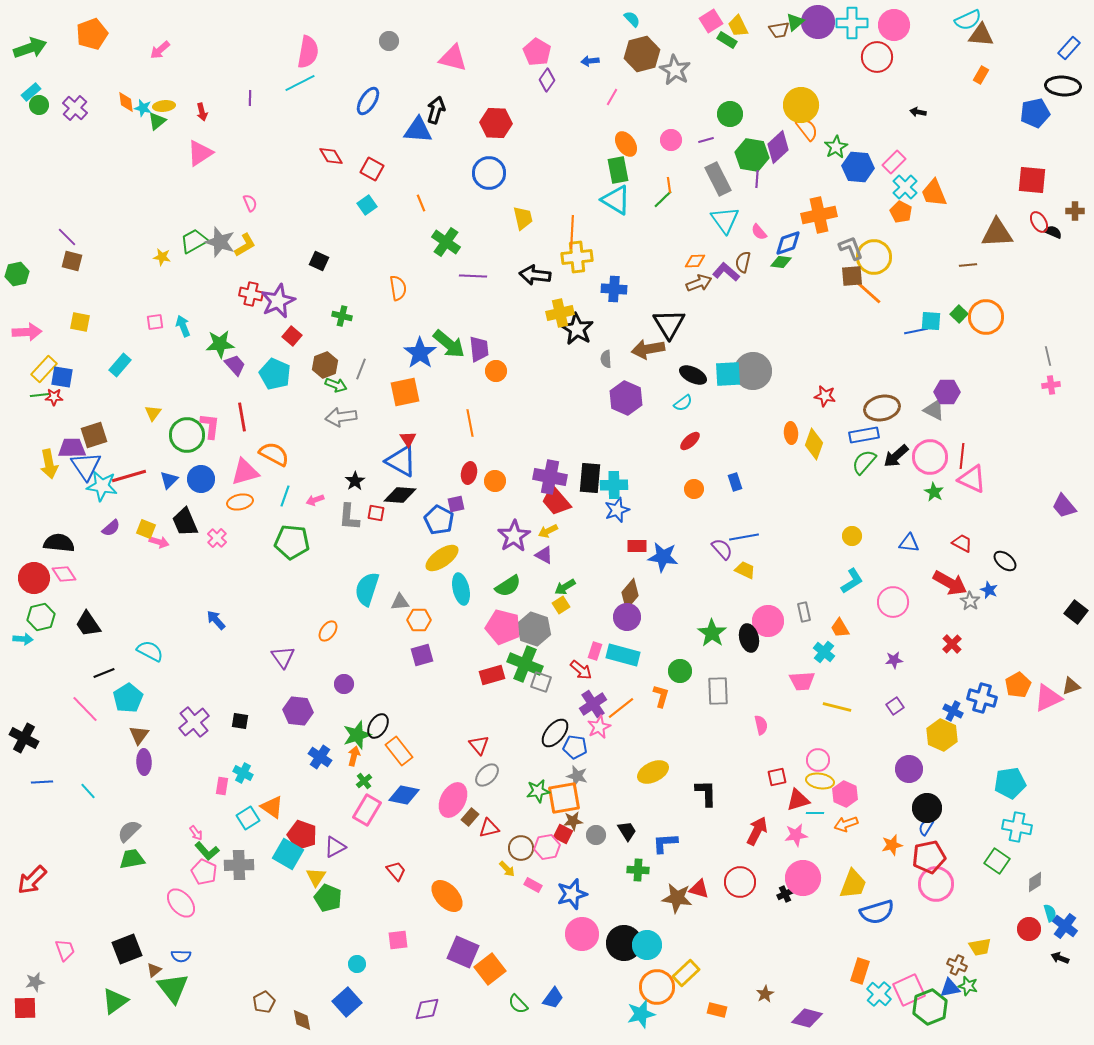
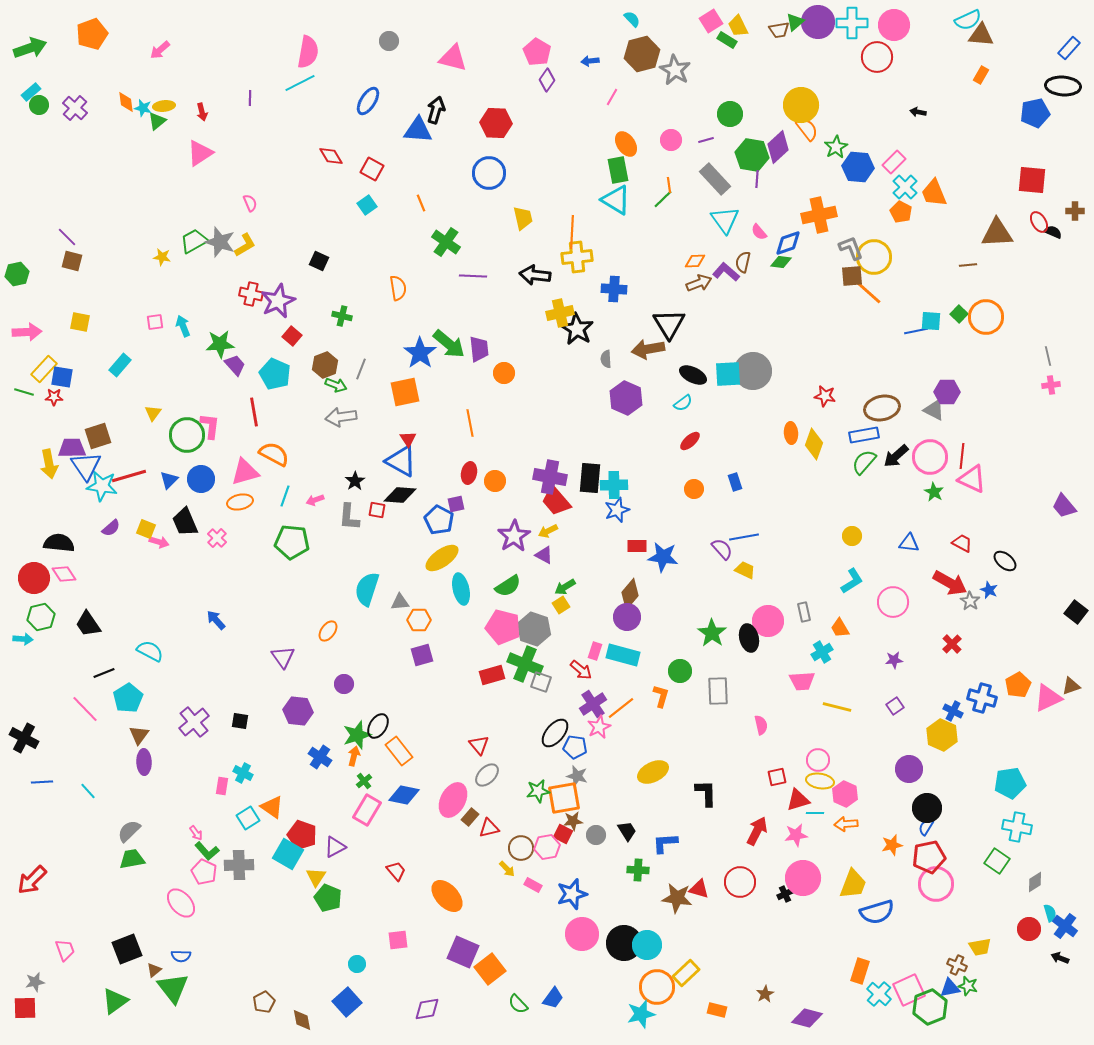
gray rectangle at (718, 179): moved 3 px left; rotated 16 degrees counterclockwise
orange circle at (496, 371): moved 8 px right, 2 px down
green line at (40, 395): moved 16 px left, 3 px up; rotated 24 degrees clockwise
red line at (242, 417): moved 12 px right, 5 px up
brown square at (94, 435): moved 4 px right, 1 px down
red square at (376, 513): moved 1 px right, 3 px up
cyan cross at (824, 652): moved 2 px left; rotated 20 degrees clockwise
orange arrow at (846, 824): rotated 15 degrees clockwise
